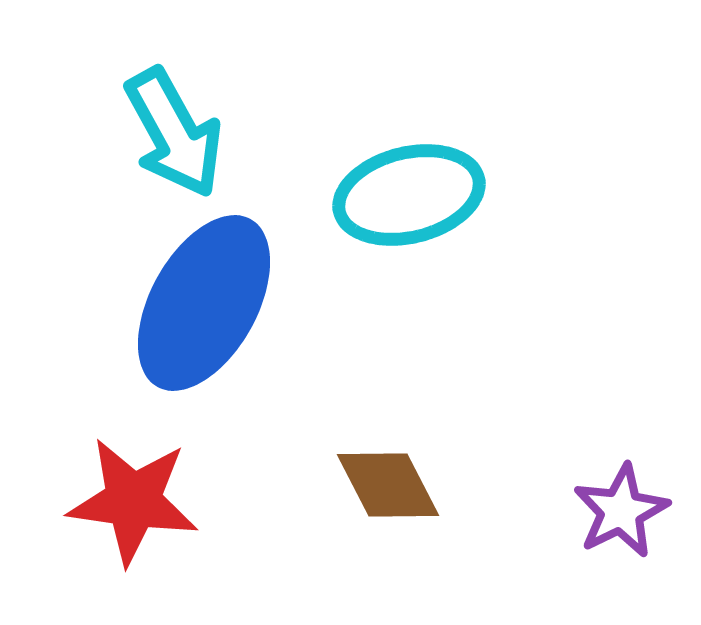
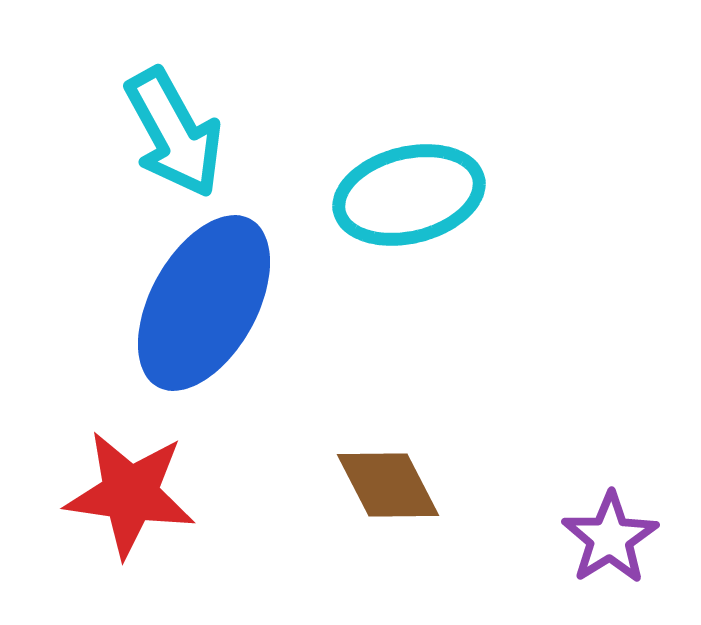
red star: moved 3 px left, 7 px up
purple star: moved 11 px left, 27 px down; rotated 6 degrees counterclockwise
